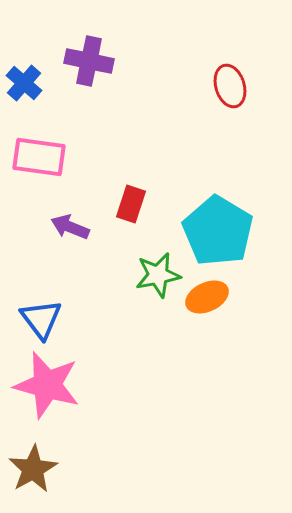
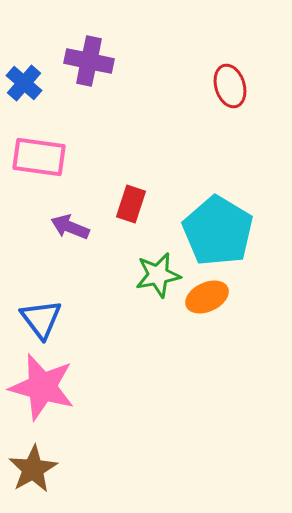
pink star: moved 5 px left, 2 px down
